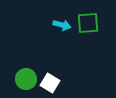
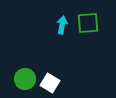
cyan arrow: rotated 96 degrees counterclockwise
green circle: moved 1 px left
